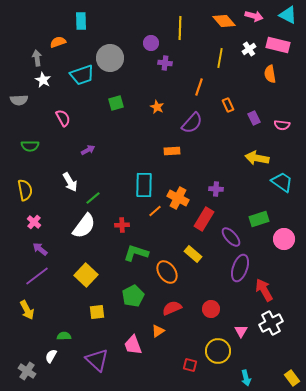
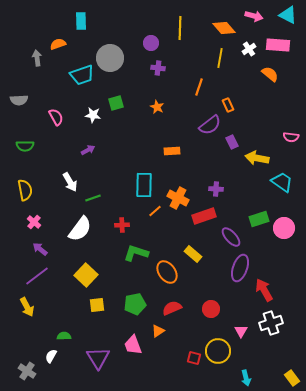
orange diamond at (224, 21): moved 7 px down
orange semicircle at (58, 42): moved 2 px down
pink rectangle at (278, 45): rotated 10 degrees counterclockwise
purple cross at (165, 63): moved 7 px left, 5 px down
orange semicircle at (270, 74): rotated 138 degrees clockwise
white star at (43, 80): moved 50 px right, 35 px down; rotated 21 degrees counterclockwise
pink semicircle at (63, 118): moved 7 px left, 1 px up
purple rectangle at (254, 118): moved 22 px left, 24 px down
purple semicircle at (192, 123): moved 18 px right, 2 px down; rotated 10 degrees clockwise
pink semicircle at (282, 125): moved 9 px right, 12 px down
green semicircle at (30, 146): moved 5 px left
green line at (93, 198): rotated 21 degrees clockwise
red rectangle at (204, 219): moved 3 px up; rotated 40 degrees clockwise
white semicircle at (84, 226): moved 4 px left, 3 px down
pink circle at (284, 239): moved 11 px up
green pentagon at (133, 296): moved 2 px right, 8 px down; rotated 15 degrees clockwise
yellow arrow at (27, 310): moved 3 px up
yellow square at (97, 312): moved 7 px up
white cross at (271, 323): rotated 10 degrees clockwise
purple triangle at (97, 360): moved 1 px right, 2 px up; rotated 15 degrees clockwise
red square at (190, 365): moved 4 px right, 7 px up
